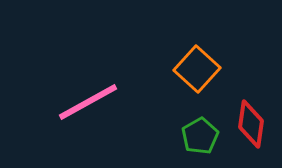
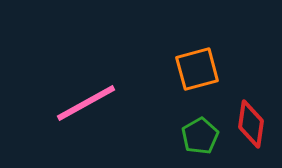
orange square: rotated 33 degrees clockwise
pink line: moved 2 px left, 1 px down
